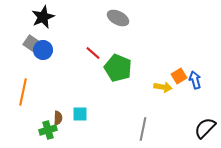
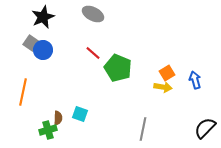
gray ellipse: moved 25 px left, 4 px up
orange square: moved 12 px left, 3 px up
cyan square: rotated 21 degrees clockwise
